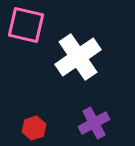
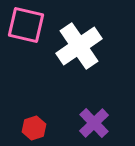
white cross: moved 1 px right, 11 px up
purple cross: rotated 16 degrees counterclockwise
